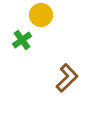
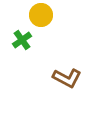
brown L-shape: rotated 72 degrees clockwise
